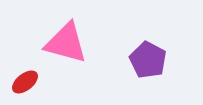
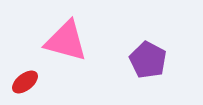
pink triangle: moved 2 px up
